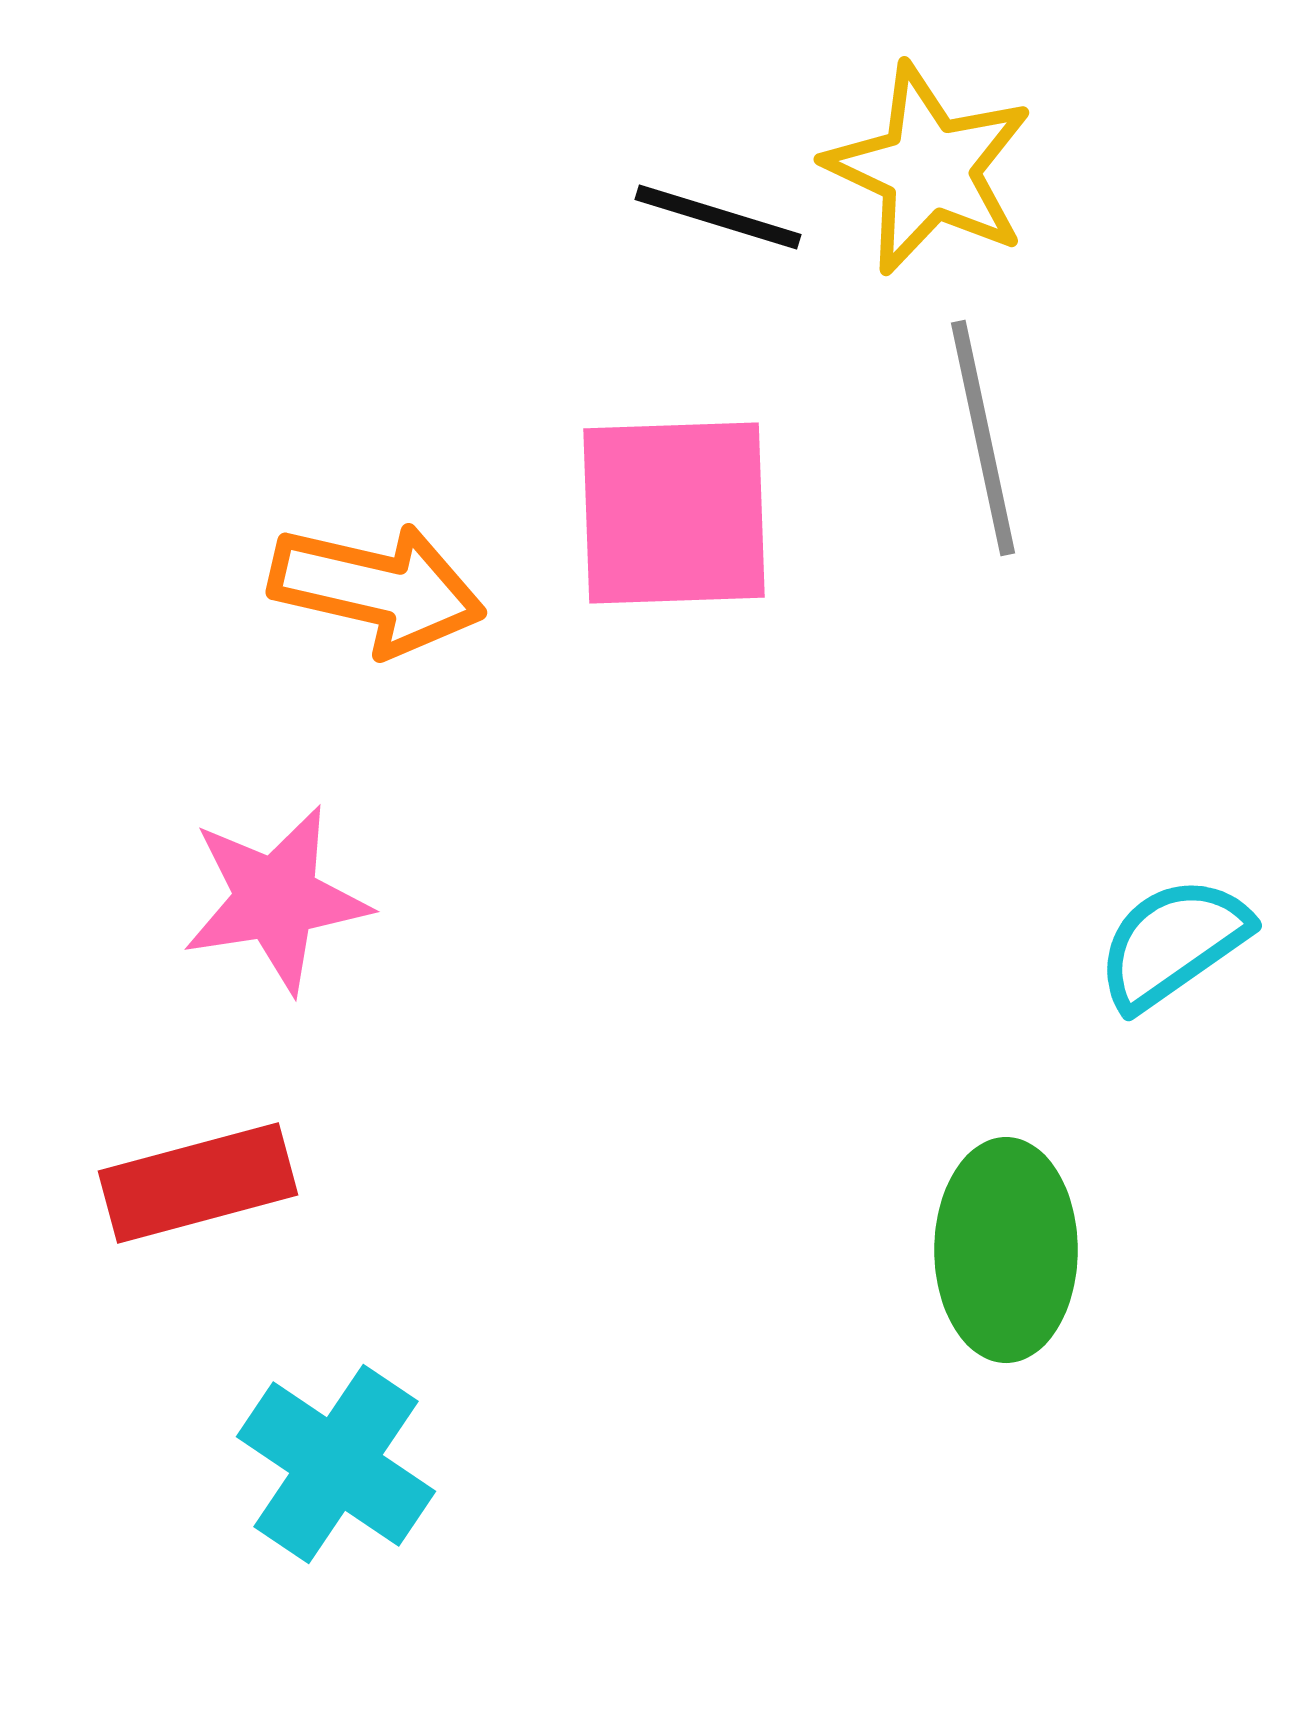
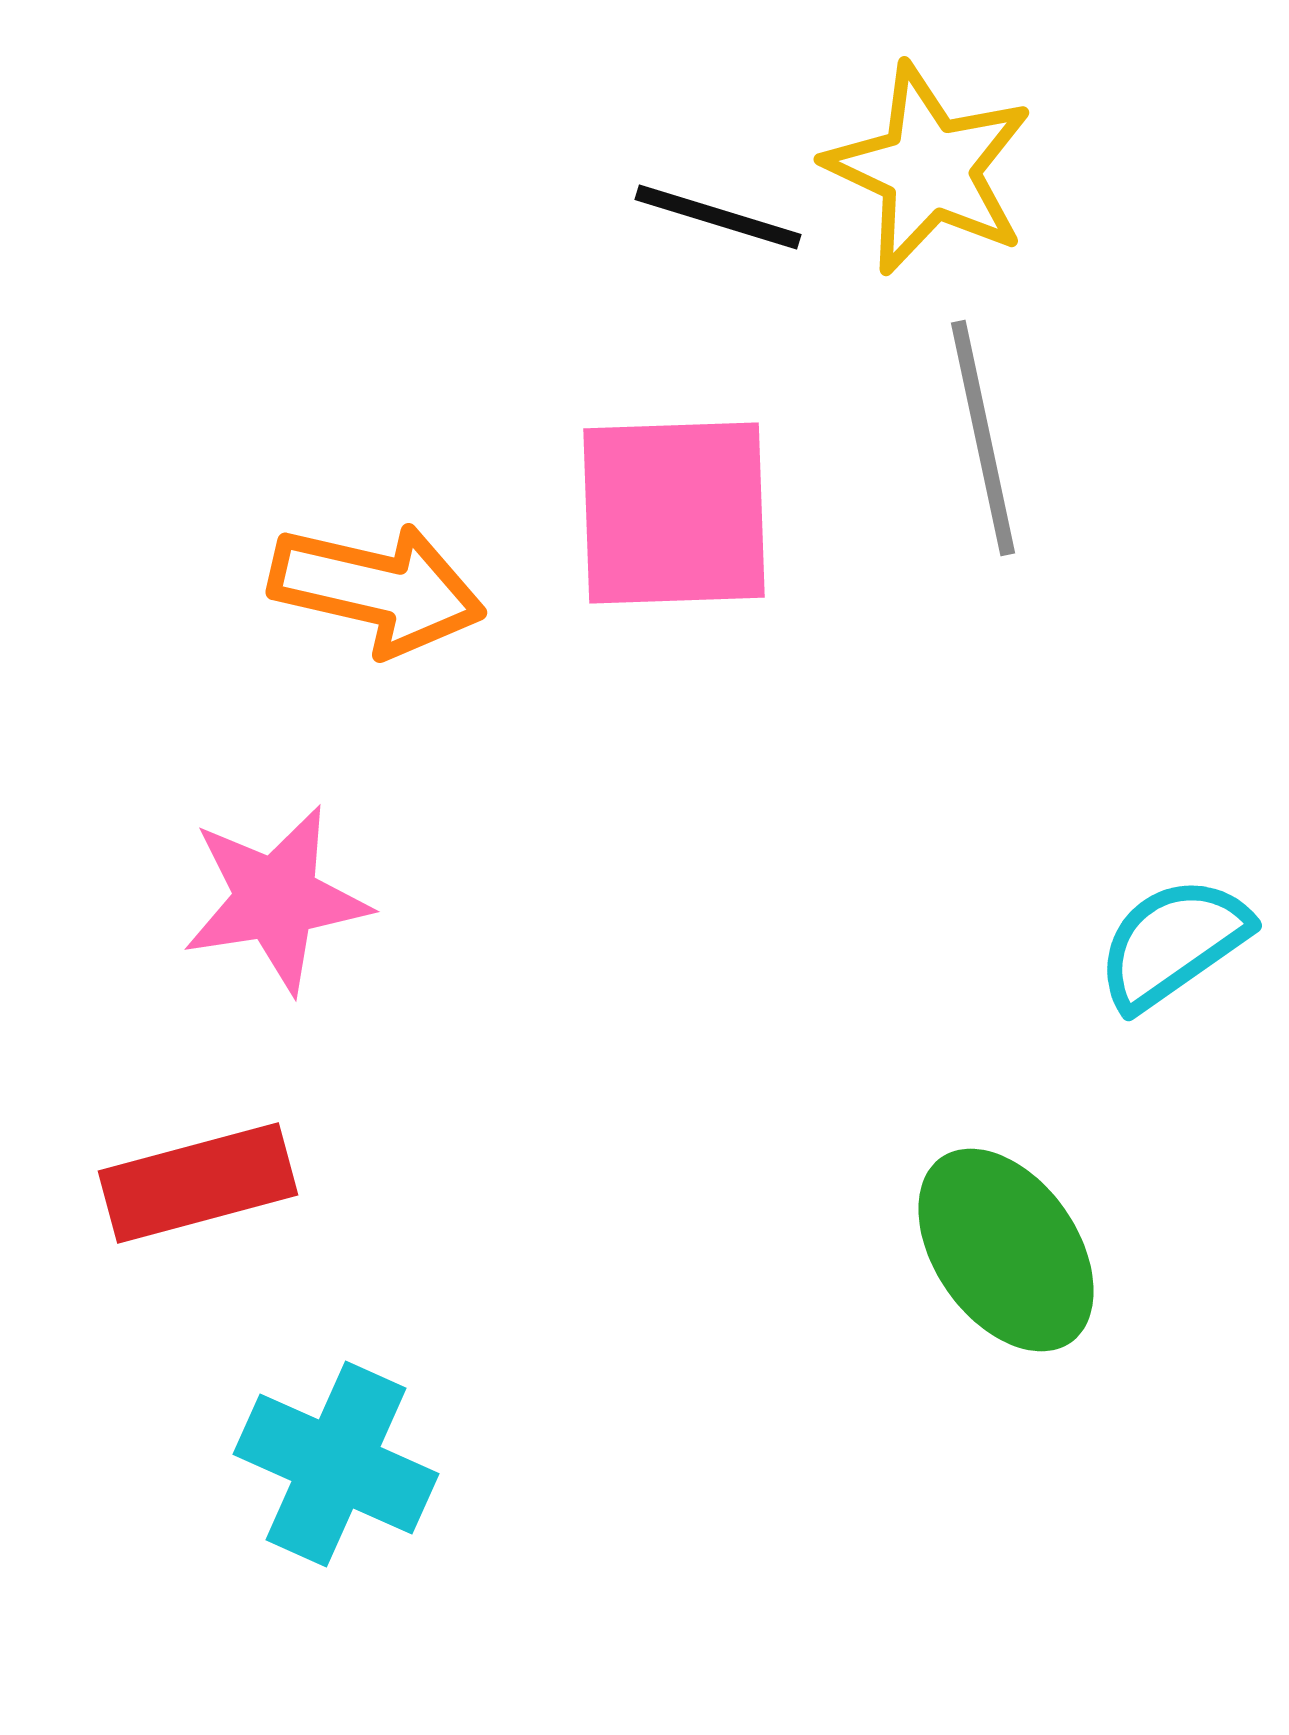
green ellipse: rotated 35 degrees counterclockwise
cyan cross: rotated 10 degrees counterclockwise
